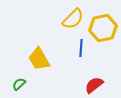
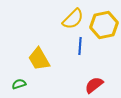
yellow hexagon: moved 1 px right, 3 px up
blue line: moved 1 px left, 2 px up
green semicircle: rotated 24 degrees clockwise
